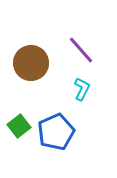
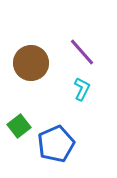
purple line: moved 1 px right, 2 px down
blue pentagon: moved 12 px down
